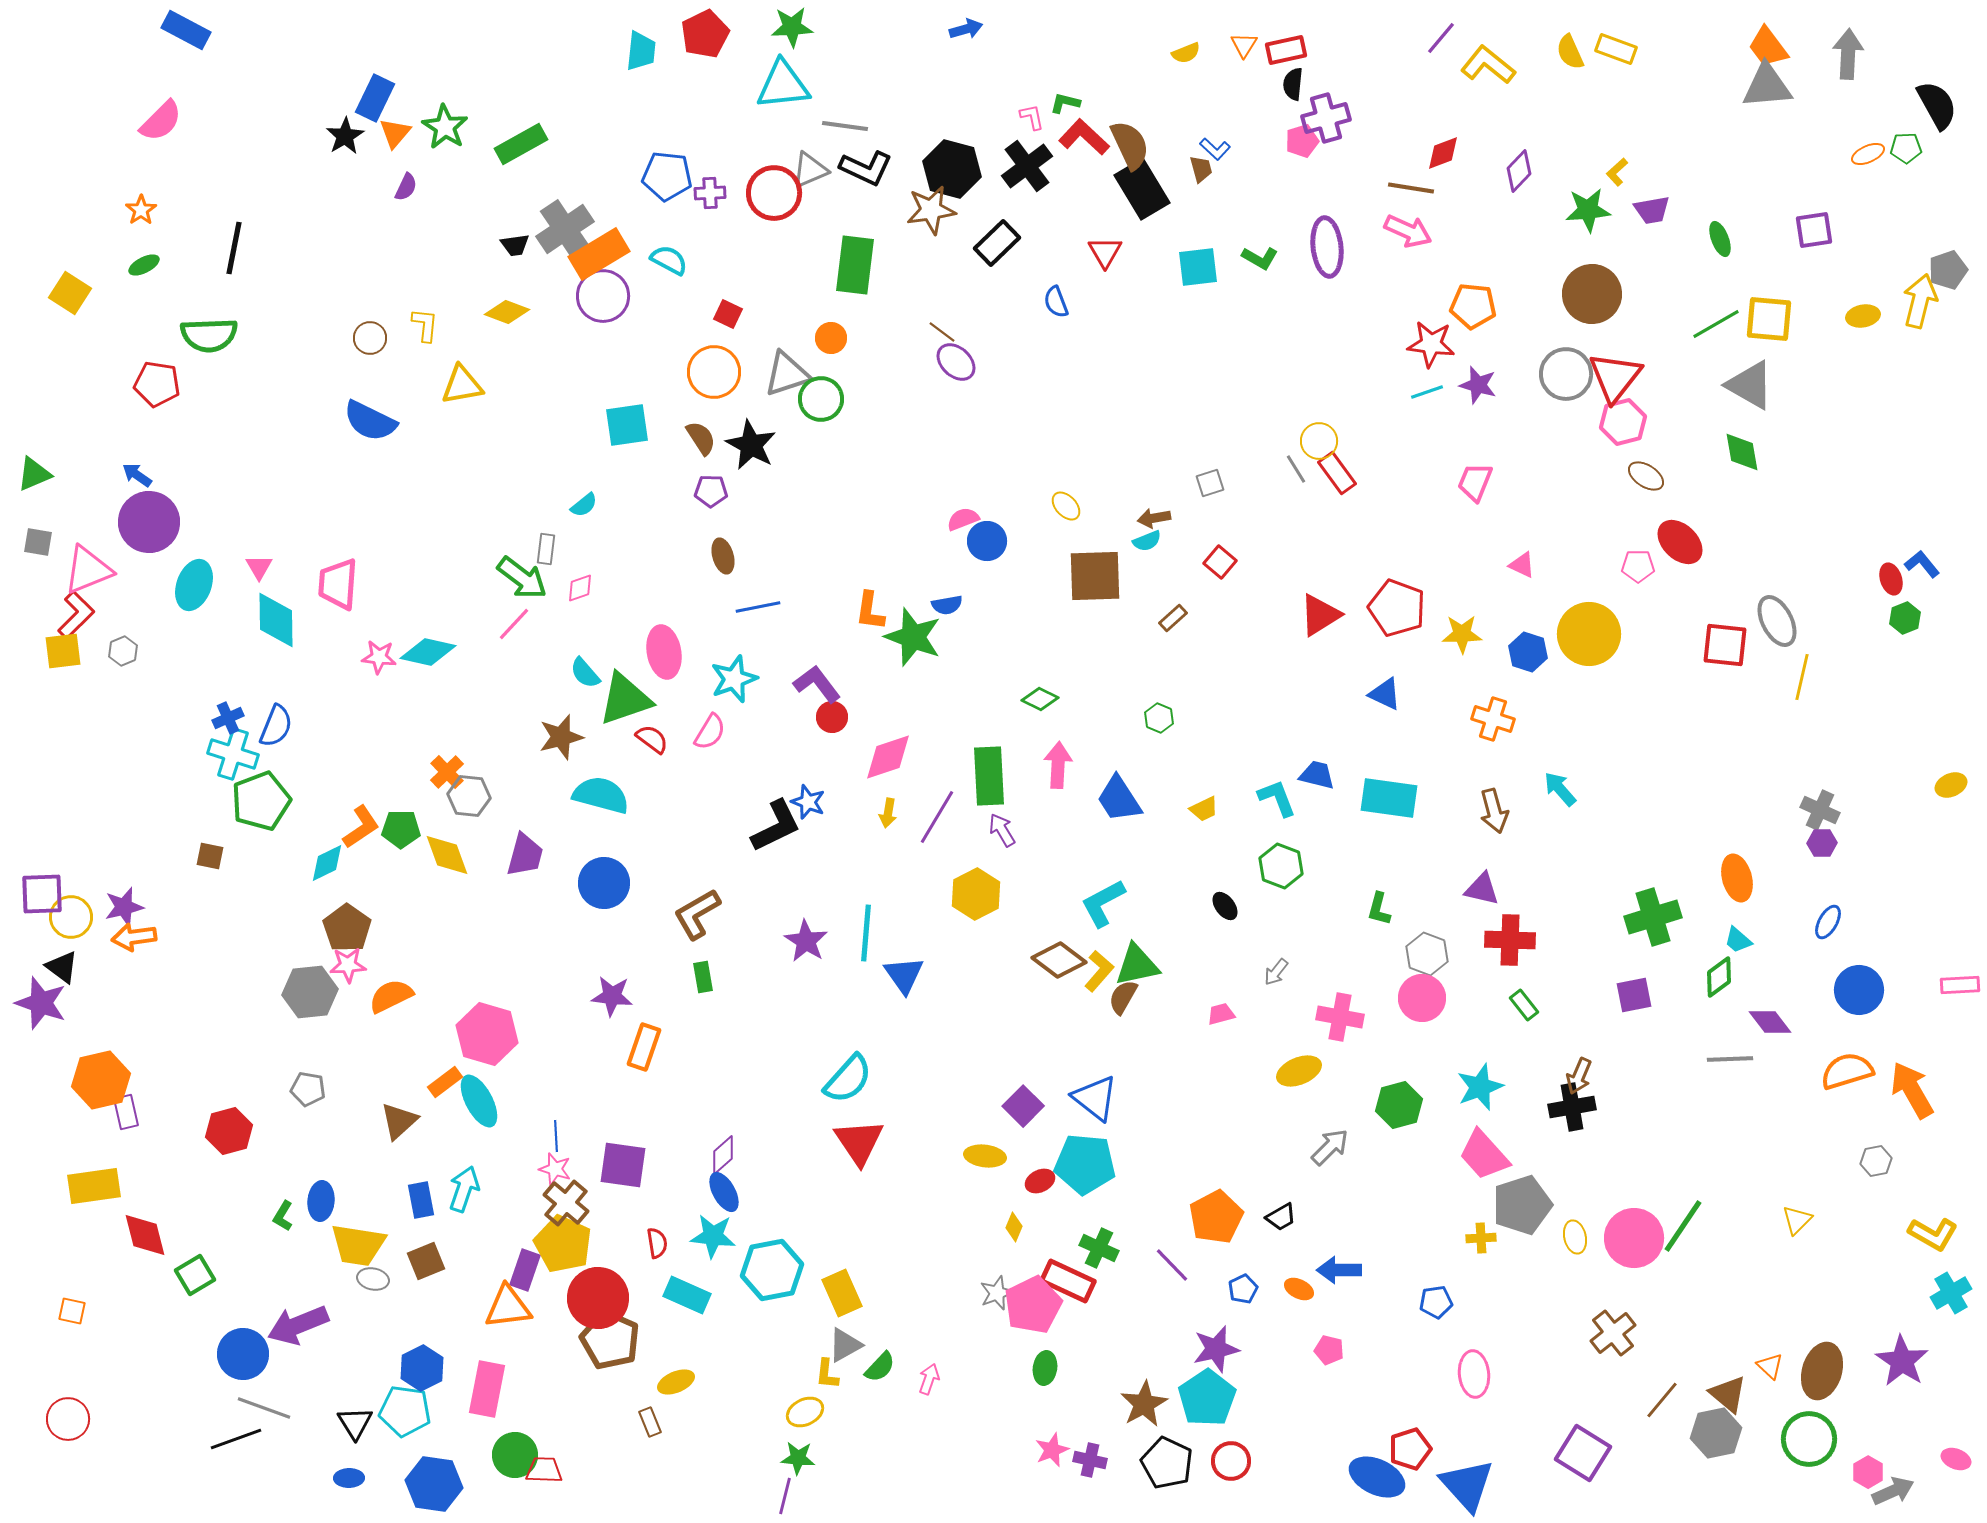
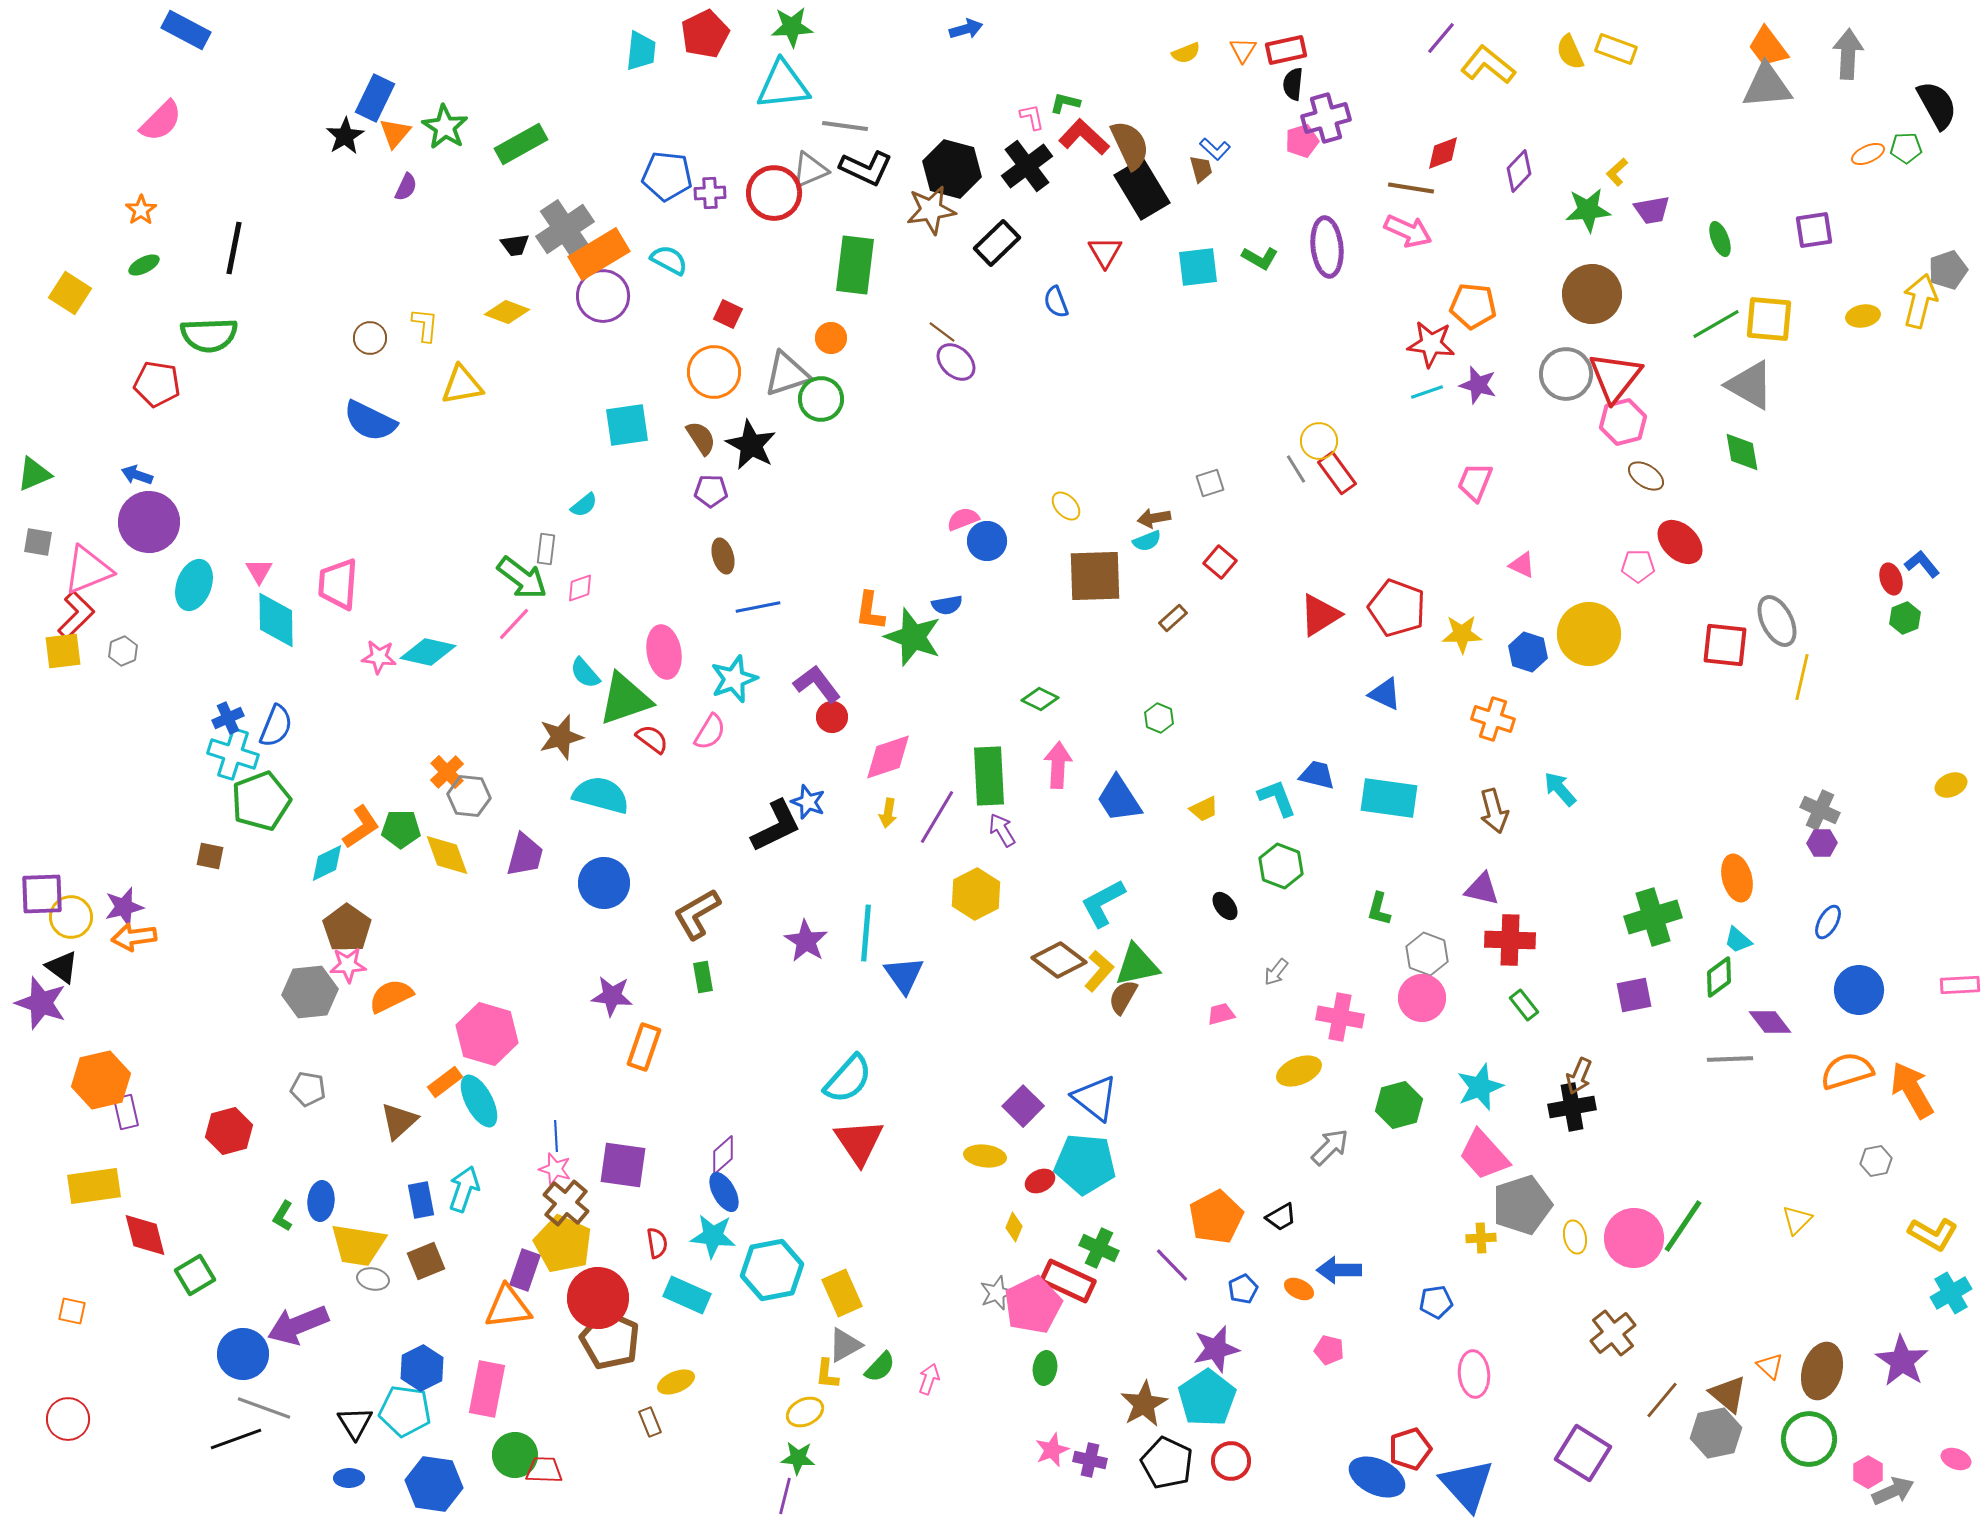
orange triangle at (1244, 45): moved 1 px left, 5 px down
blue arrow at (137, 475): rotated 16 degrees counterclockwise
pink triangle at (259, 567): moved 4 px down
